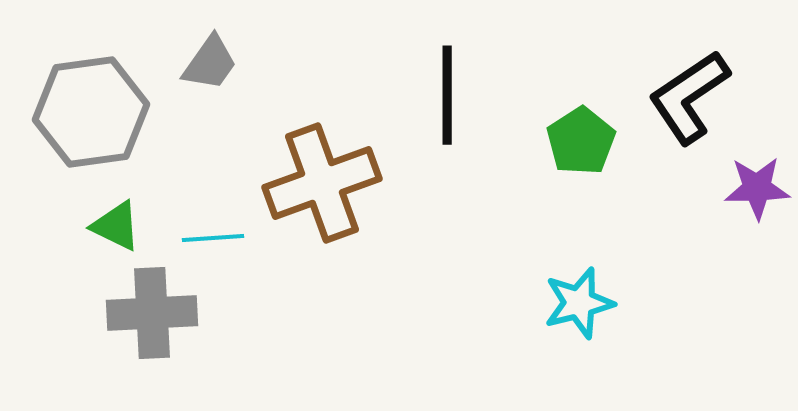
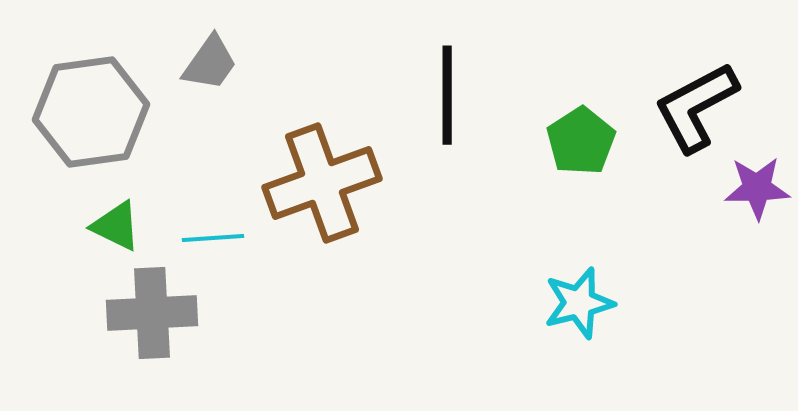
black L-shape: moved 7 px right, 10 px down; rotated 6 degrees clockwise
